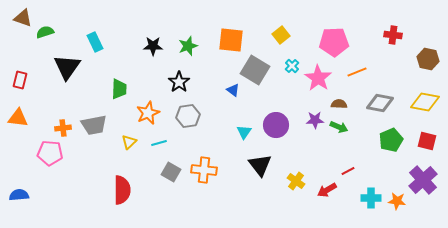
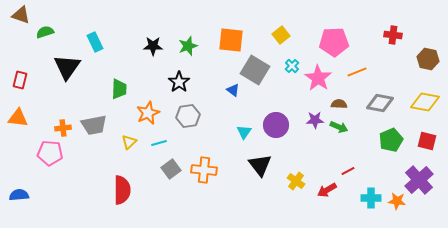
brown triangle at (23, 18): moved 2 px left, 3 px up
gray square at (171, 172): moved 3 px up; rotated 24 degrees clockwise
purple cross at (423, 180): moved 4 px left
